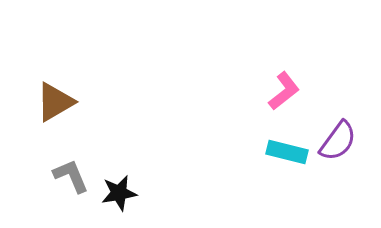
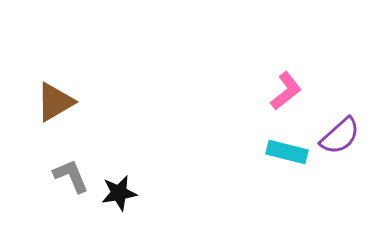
pink L-shape: moved 2 px right
purple semicircle: moved 2 px right, 5 px up; rotated 12 degrees clockwise
